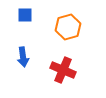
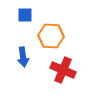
orange hexagon: moved 17 px left, 9 px down; rotated 20 degrees clockwise
